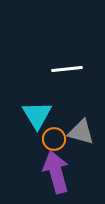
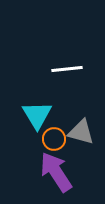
purple arrow: rotated 18 degrees counterclockwise
